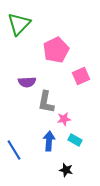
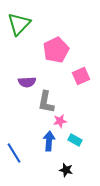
pink star: moved 4 px left, 2 px down
blue line: moved 3 px down
